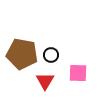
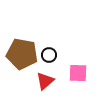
black circle: moved 2 px left
red triangle: rotated 18 degrees clockwise
